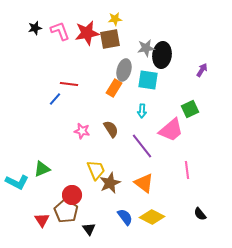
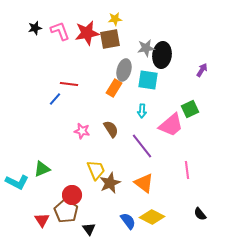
pink trapezoid: moved 5 px up
blue semicircle: moved 3 px right, 4 px down
